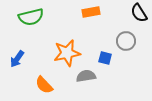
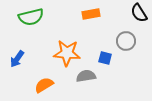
orange rectangle: moved 2 px down
orange star: rotated 16 degrees clockwise
orange semicircle: rotated 102 degrees clockwise
